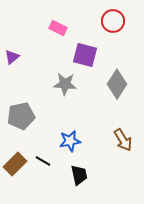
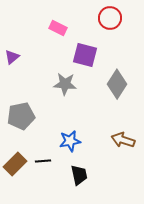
red circle: moved 3 px left, 3 px up
brown arrow: rotated 140 degrees clockwise
black line: rotated 35 degrees counterclockwise
